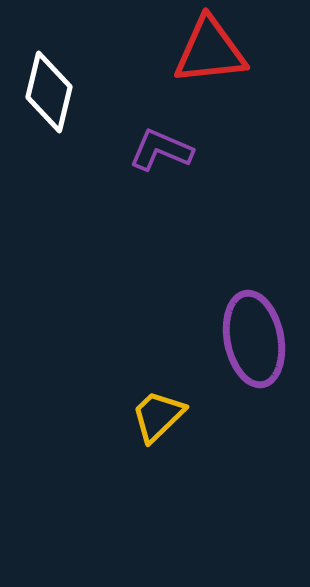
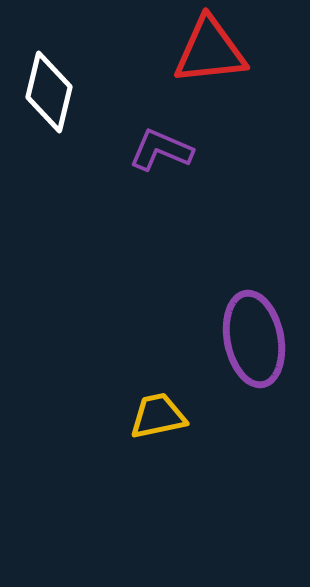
yellow trapezoid: rotated 32 degrees clockwise
